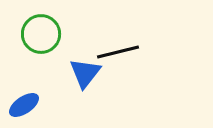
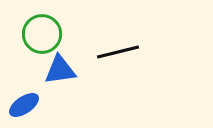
green circle: moved 1 px right
blue triangle: moved 25 px left, 3 px up; rotated 44 degrees clockwise
